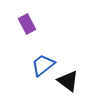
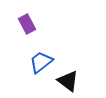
blue trapezoid: moved 2 px left, 3 px up
